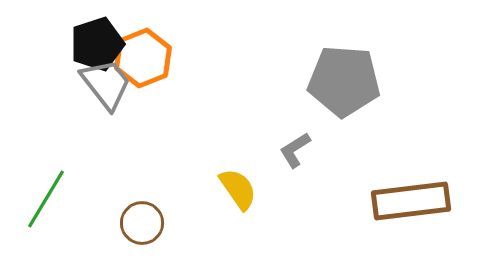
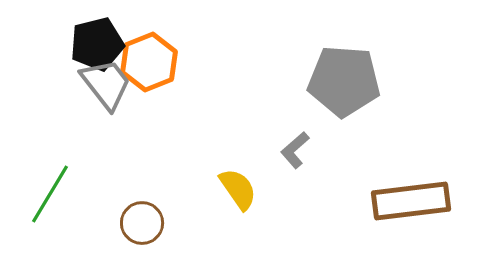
black pentagon: rotated 4 degrees clockwise
orange hexagon: moved 6 px right, 4 px down
gray L-shape: rotated 9 degrees counterclockwise
green line: moved 4 px right, 5 px up
